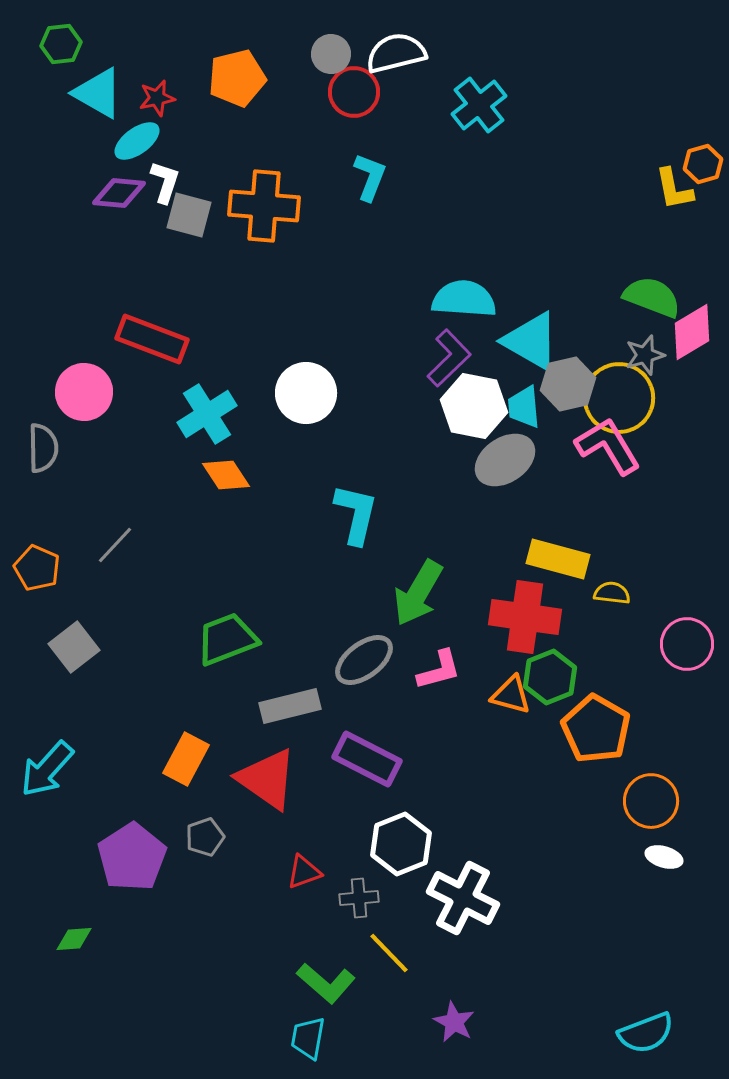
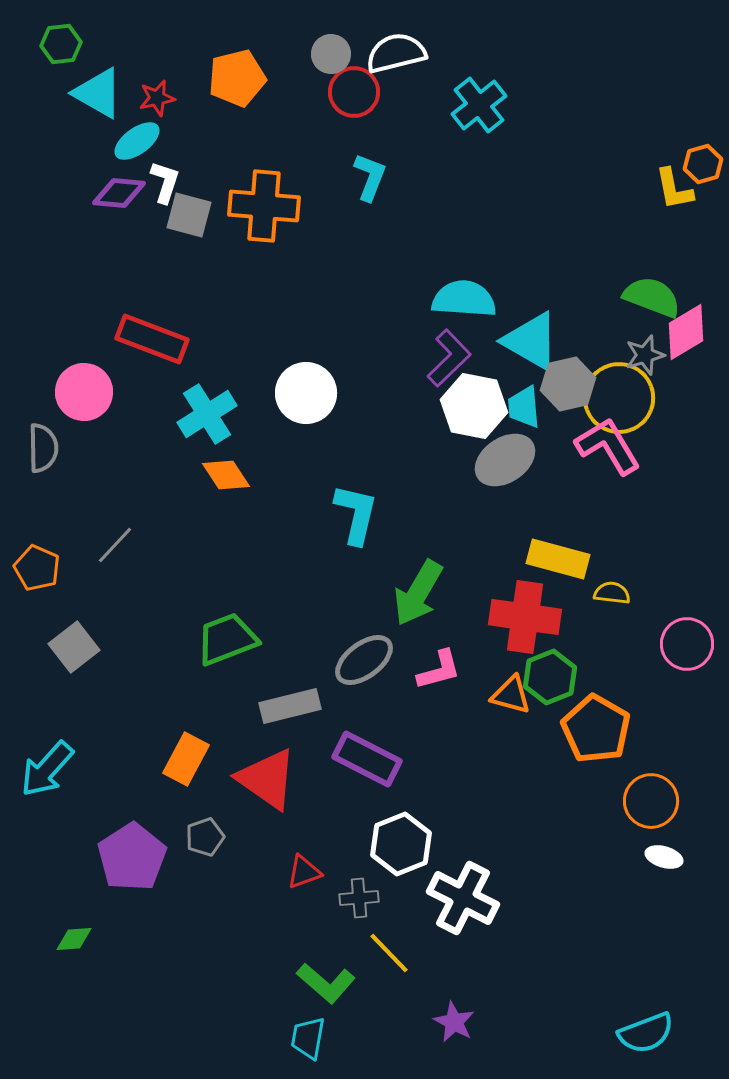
pink diamond at (692, 332): moved 6 px left
